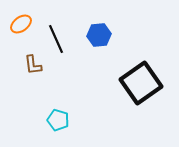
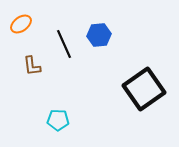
black line: moved 8 px right, 5 px down
brown L-shape: moved 1 px left, 1 px down
black square: moved 3 px right, 6 px down
cyan pentagon: rotated 15 degrees counterclockwise
